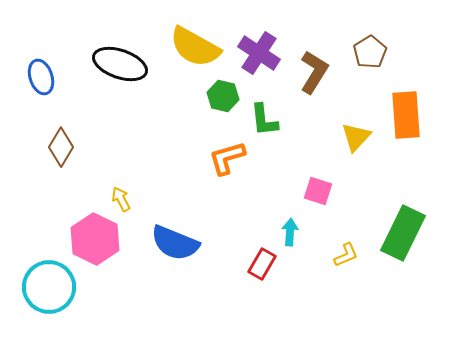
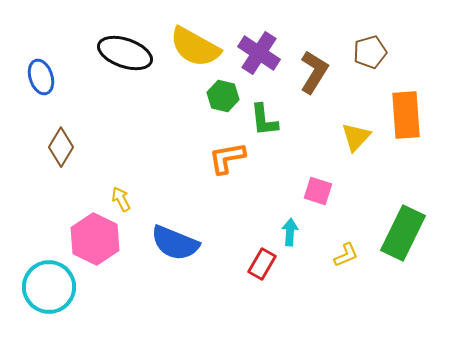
brown pentagon: rotated 16 degrees clockwise
black ellipse: moved 5 px right, 11 px up
orange L-shape: rotated 6 degrees clockwise
